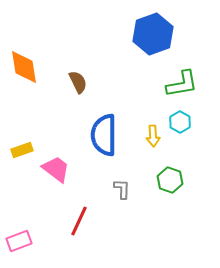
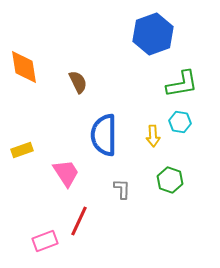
cyan hexagon: rotated 20 degrees counterclockwise
pink trapezoid: moved 10 px right, 4 px down; rotated 20 degrees clockwise
pink rectangle: moved 26 px right
